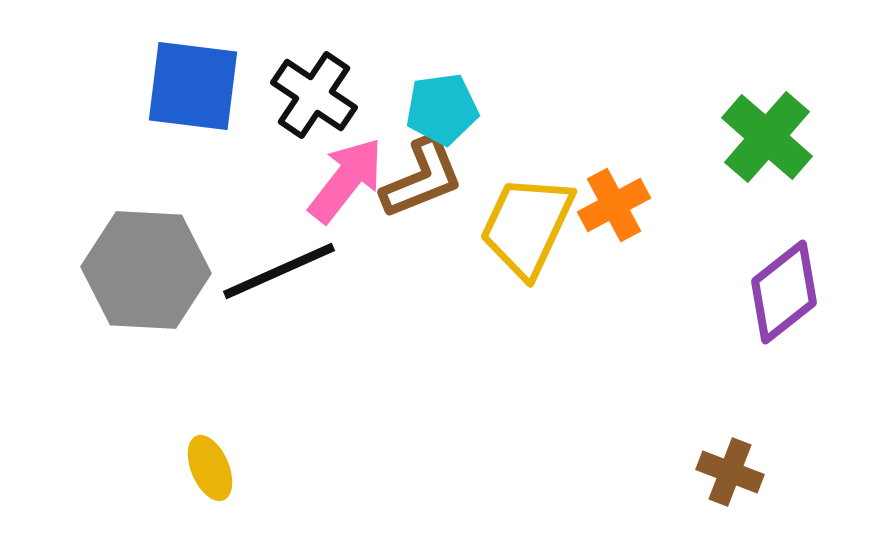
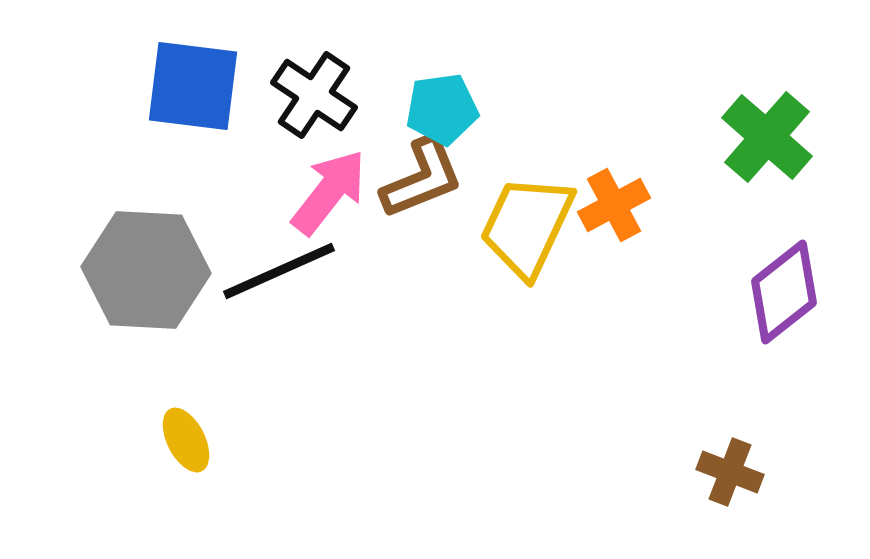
pink arrow: moved 17 px left, 12 px down
yellow ellipse: moved 24 px left, 28 px up; rotated 4 degrees counterclockwise
